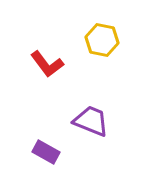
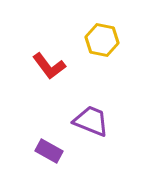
red L-shape: moved 2 px right, 2 px down
purple rectangle: moved 3 px right, 1 px up
